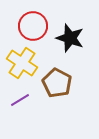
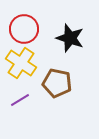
red circle: moved 9 px left, 3 px down
yellow cross: moved 1 px left
brown pentagon: rotated 16 degrees counterclockwise
